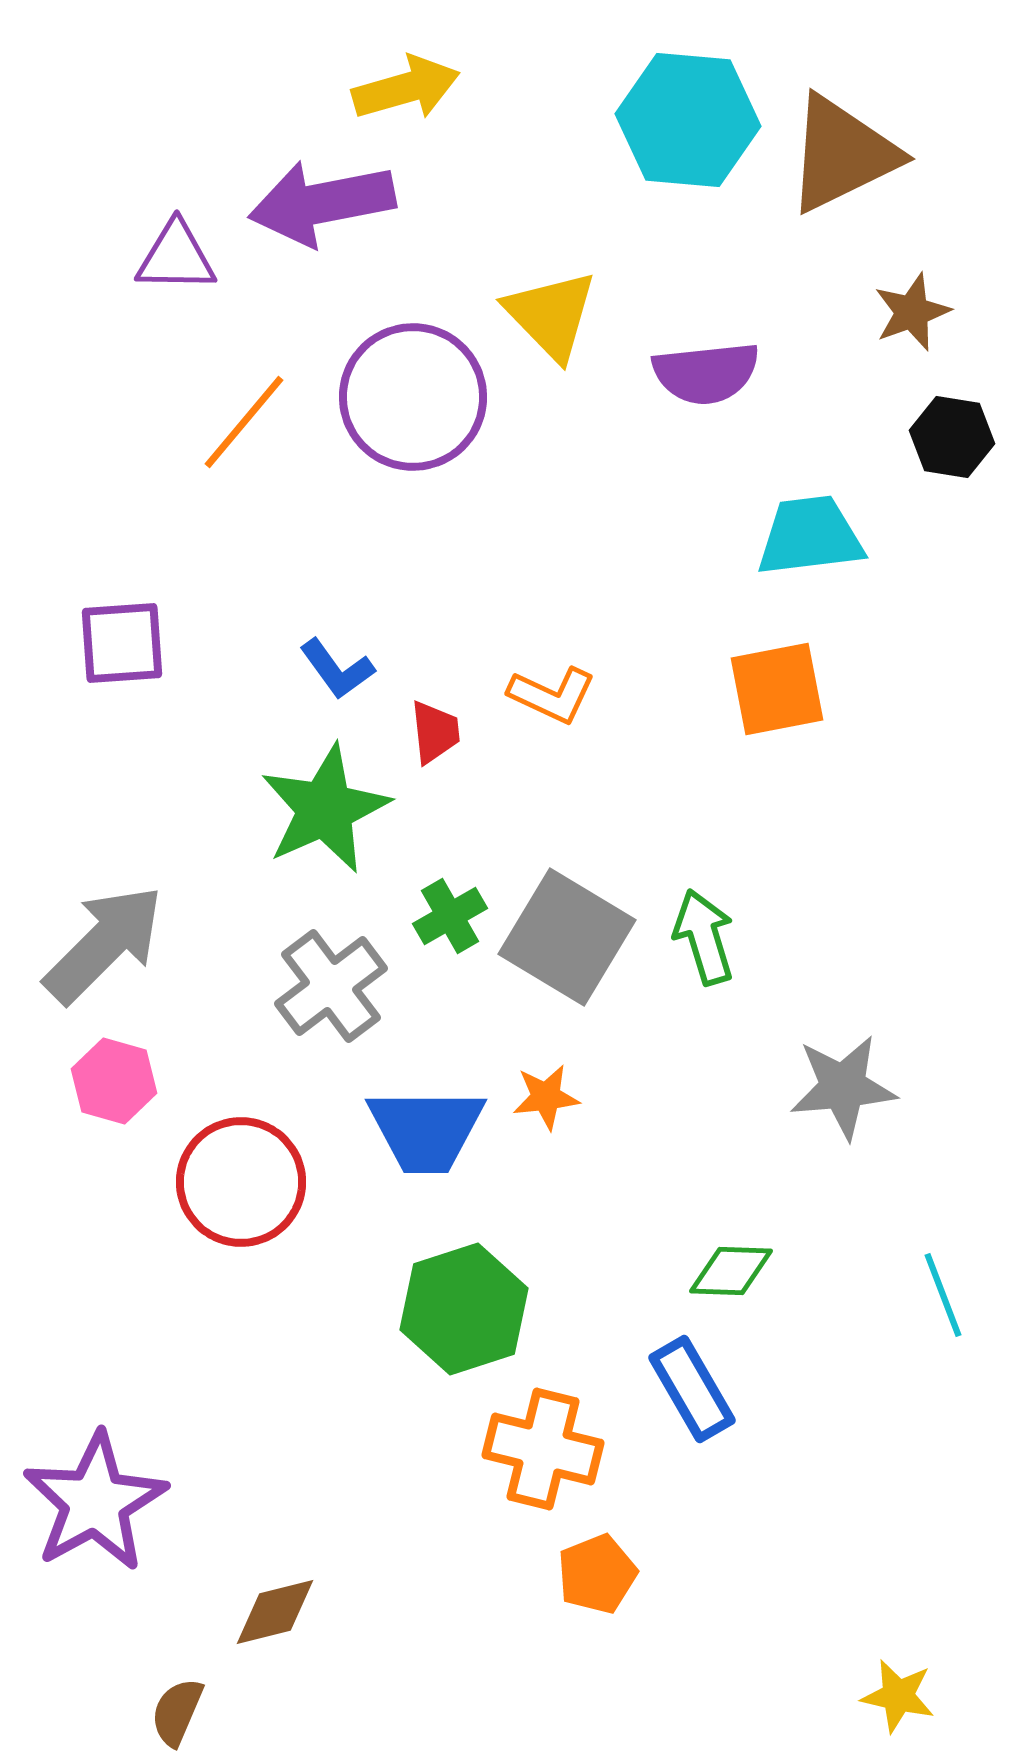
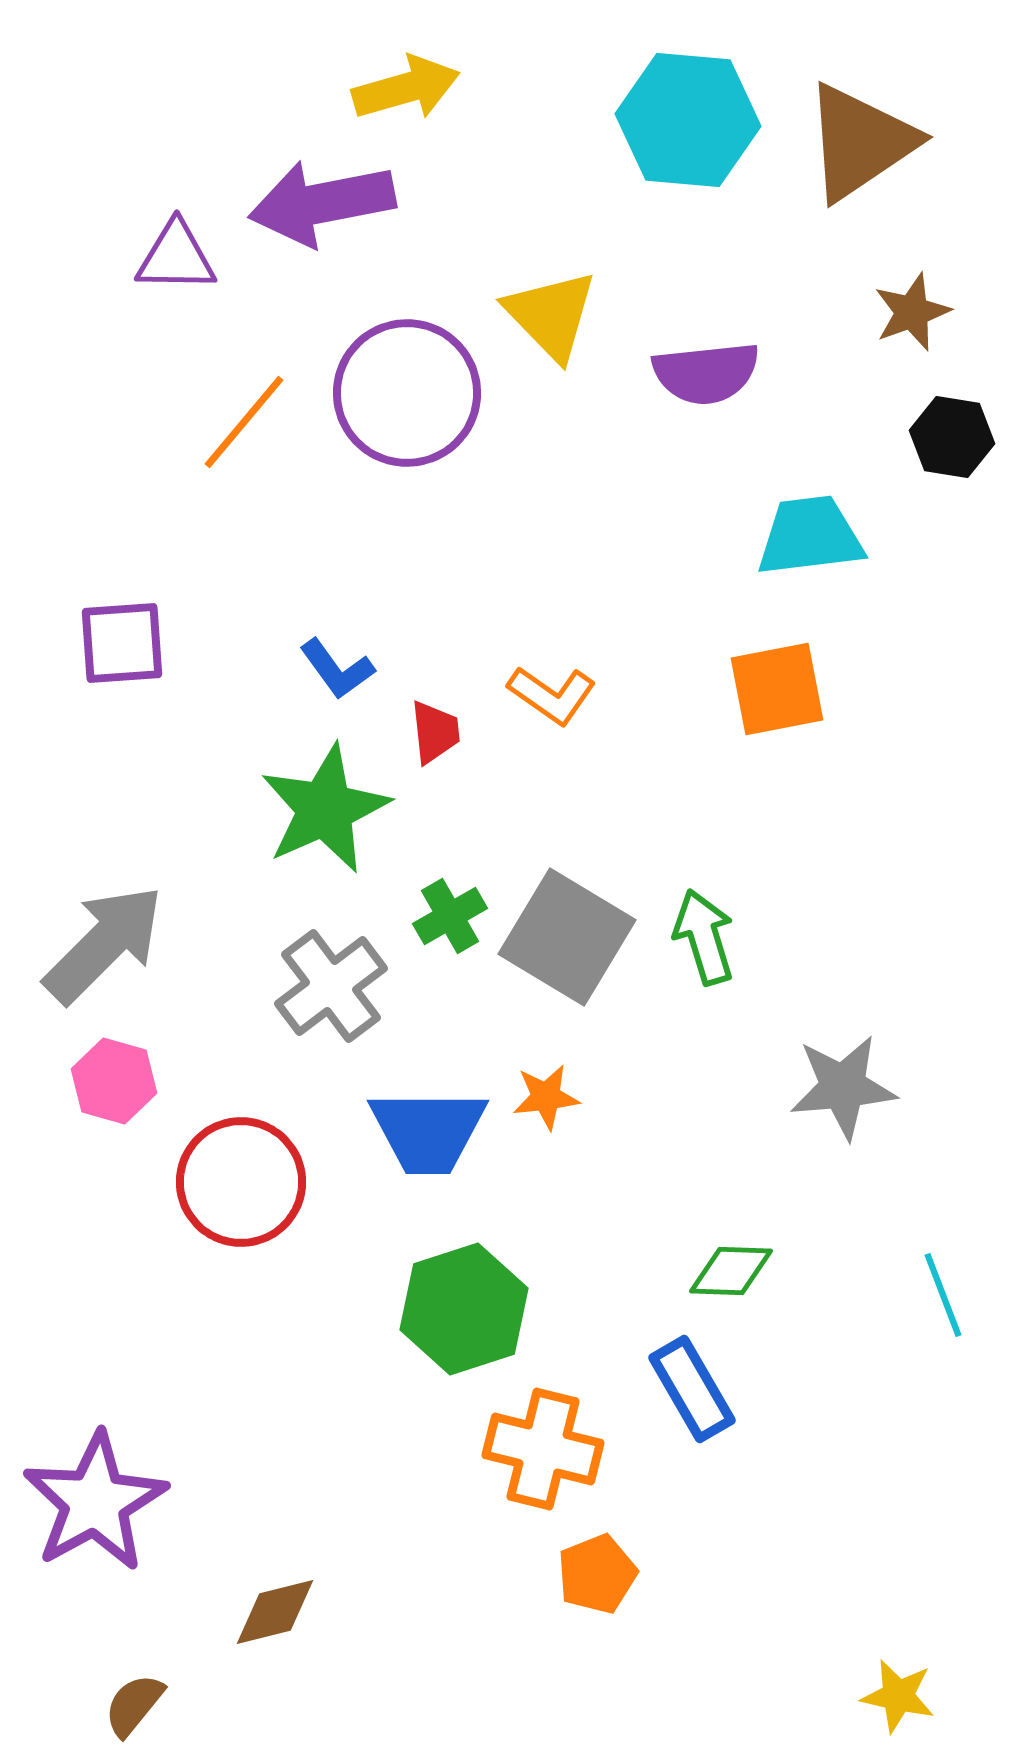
brown triangle: moved 18 px right, 12 px up; rotated 8 degrees counterclockwise
purple circle: moved 6 px left, 4 px up
orange L-shape: rotated 10 degrees clockwise
blue trapezoid: moved 2 px right, 1 px down
brown semicircle: moved 43 px left, 7 px up; rotated 16 degrees clockwise
